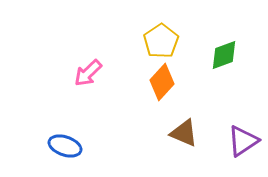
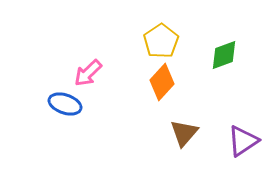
brown triangle: rotated 48 degrees clockwise
blue ellipse: moved 42 px up
